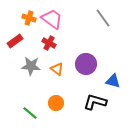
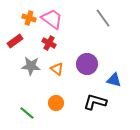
purple circle: moved 1 px right
blue triangle: moved 1 px right, 1 px up
green line: moved 3 px left
